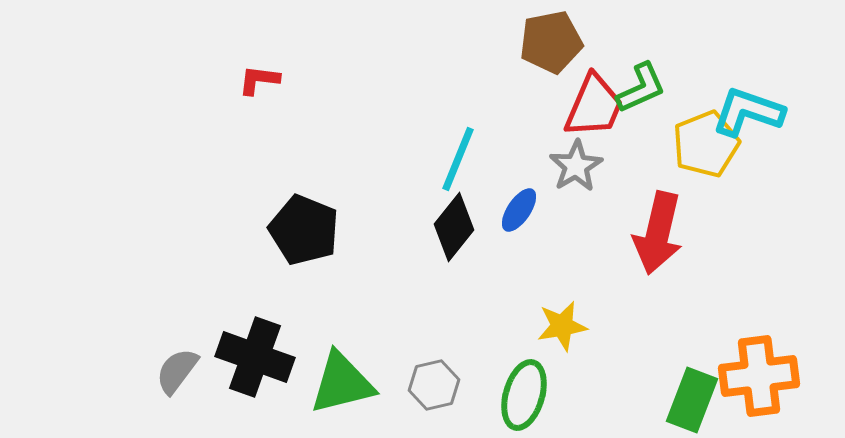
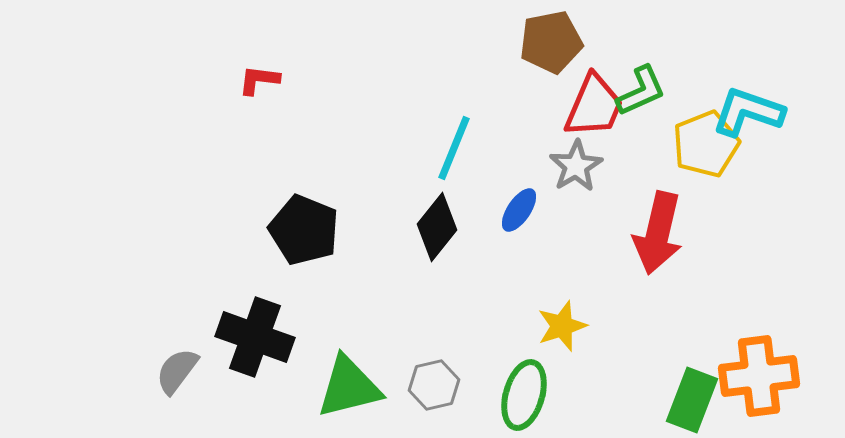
green L-shape: moved 3 px down
cyan line: moved 4 px left, 11 px up
black diamond: moved 17 px left
yellow star: rotated 9 degrees counterclockwise
black cross: moved 20 px up
green triangle: moved 7 px right, 4 px down
